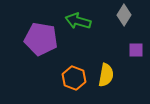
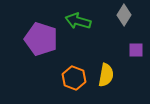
purple pentagon: rotated 8 degrees clockwise
